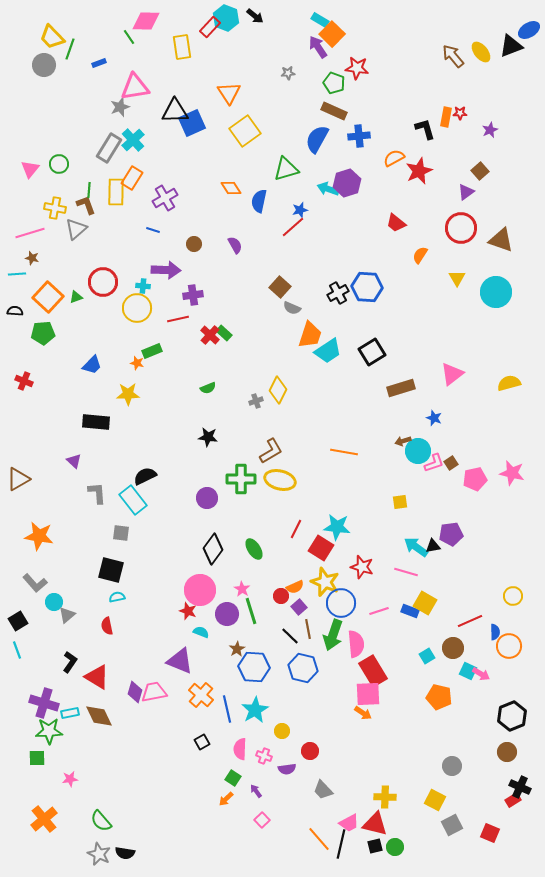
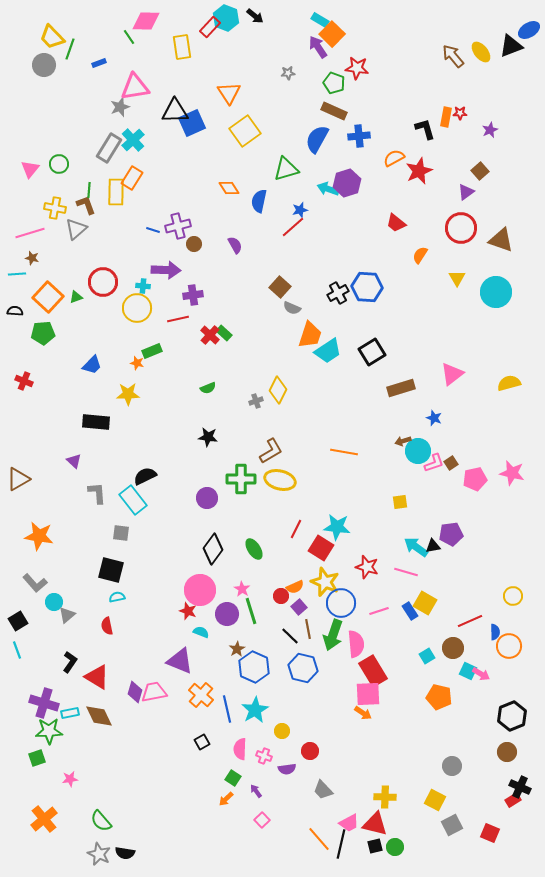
orange diamond at (231, 188): moved 2 px left
purple cross at (165, 198): moved 13 px right, 28 px down; rotated 15 degrees clockwise
red star at (362, 567): moved 5 px right
blue rectangle at (410, 611): rotated 36 degrees clockwise
blue hexagon at (254, 667): rotated 20 degrees clockwise
green square at (37, 758): rotated 18 degrees counterclockwise
